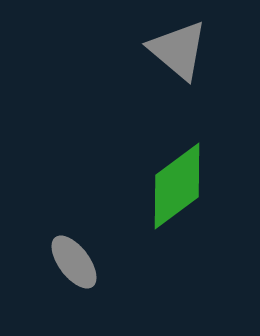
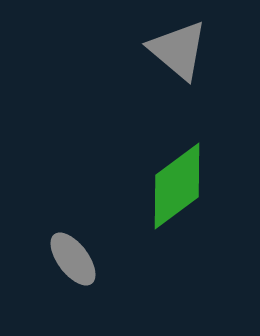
gray ellipse: moved 1 px left, 3 px up
